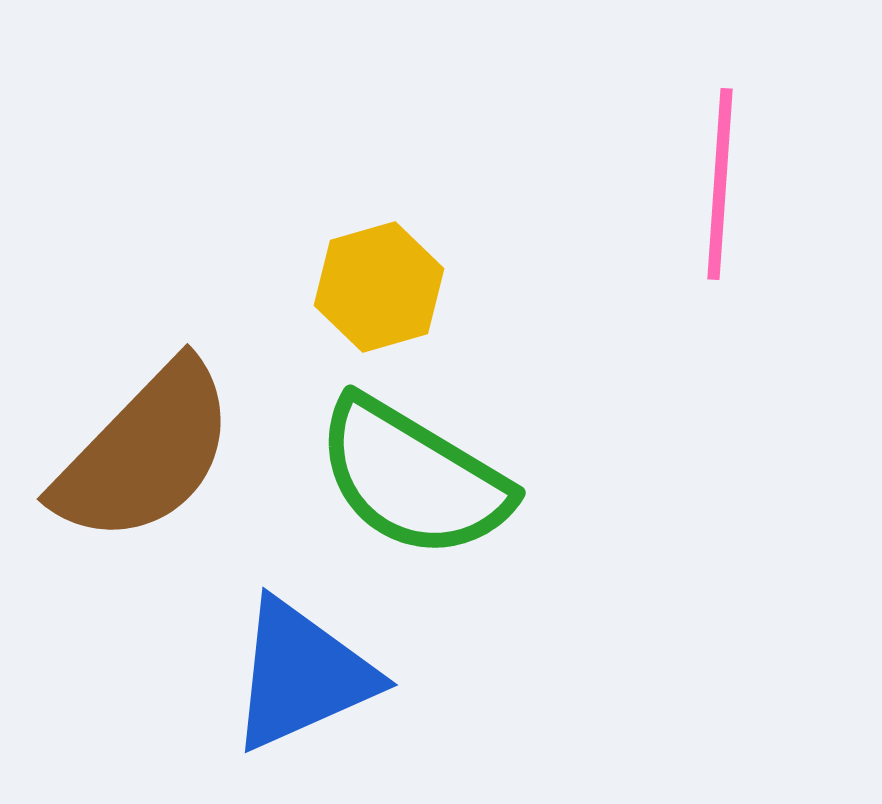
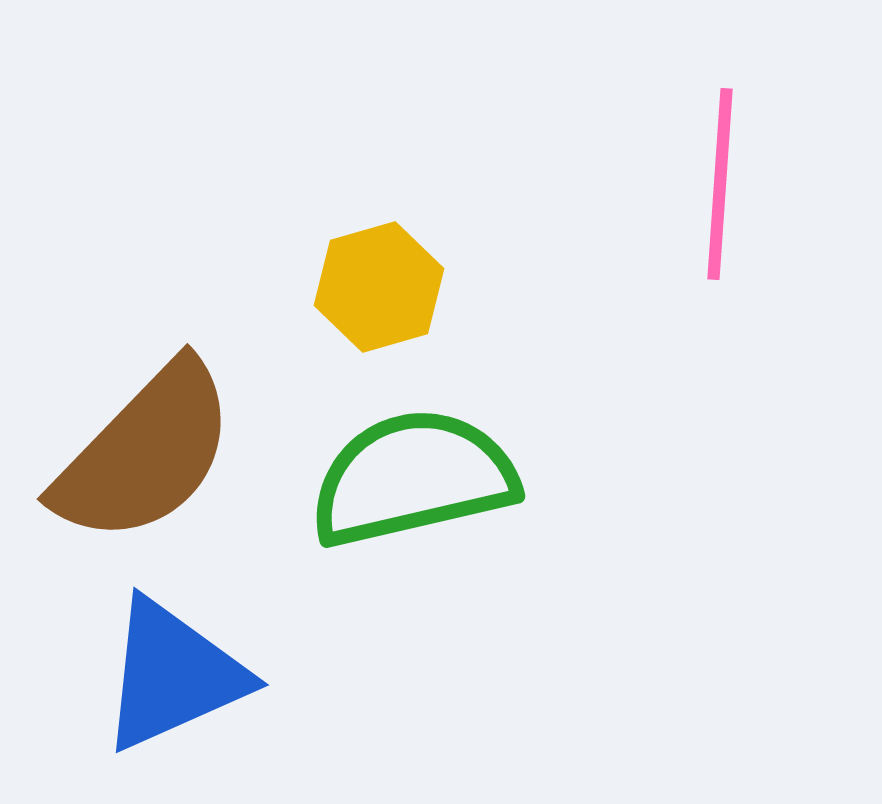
green semicircle: rotated 136 degrees clockwise
blue triangle: moved 129 px left
